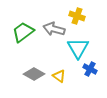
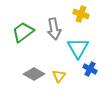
yellow cross: moved 4 px right, 2 px up
gray arrow: rotated 115 degrees counterclockwise
yellow triangle: rotated 32 degrees clockwise
